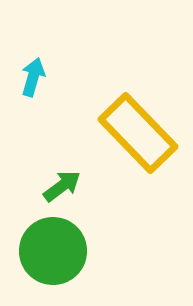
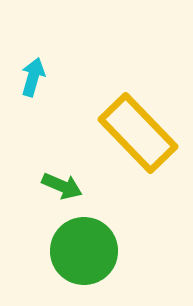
green arrow: rotated 60 degrees clockwise
green circle: moved 31 px right
